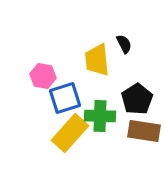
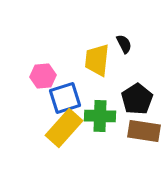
yellow trapezoid: rotated 12 degrees clockwise
pink hexagon: rotated 15 degrees counterclockwise
yellow rectangle: moved 6 px left, 5 px up
